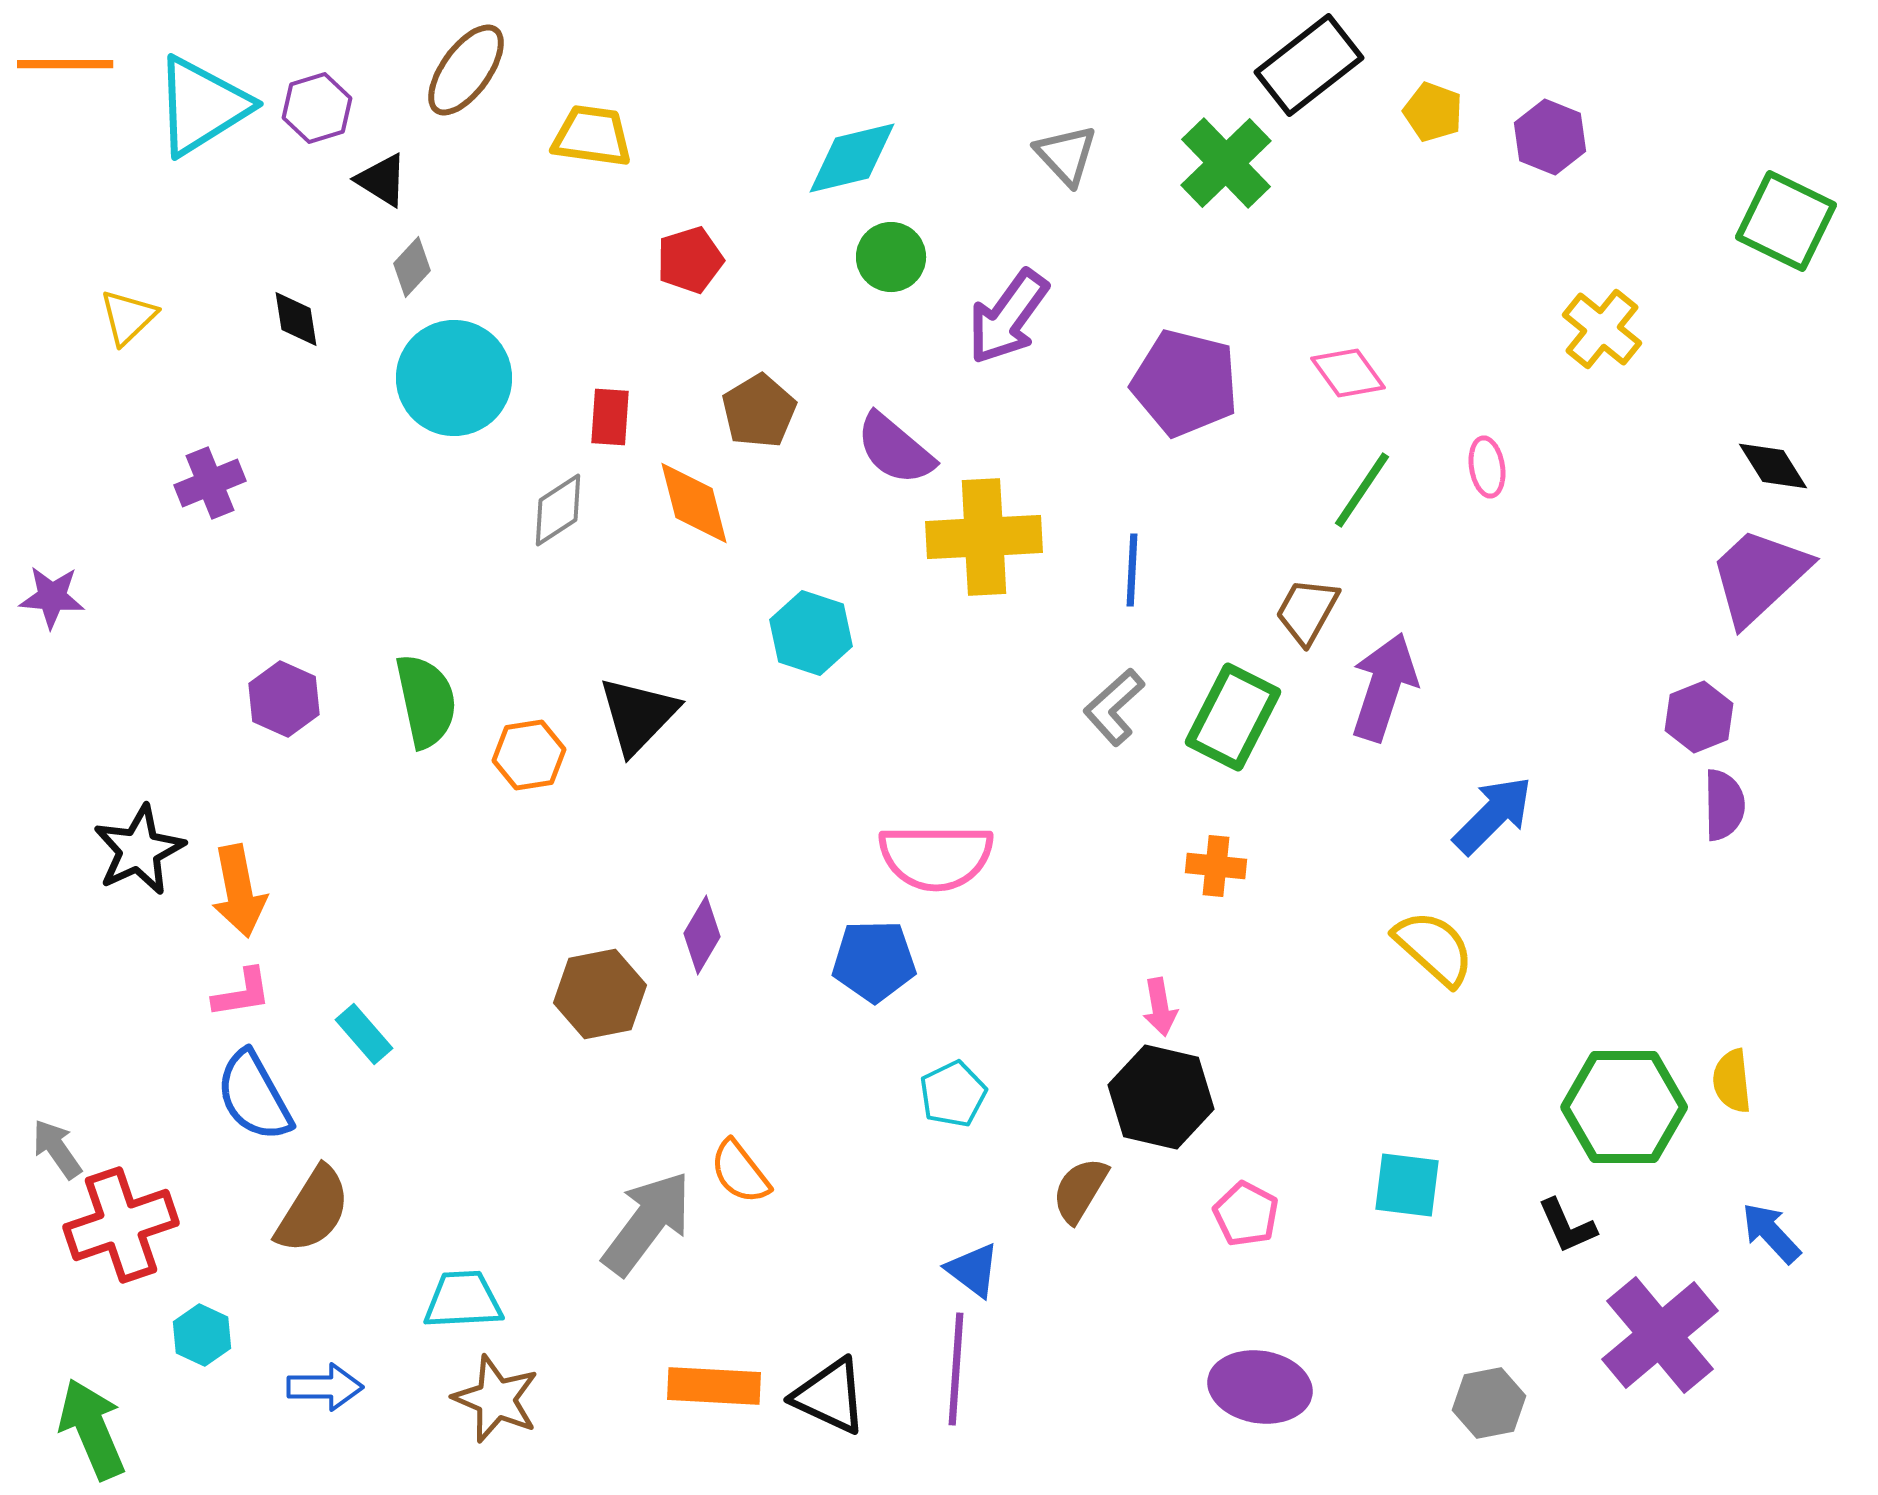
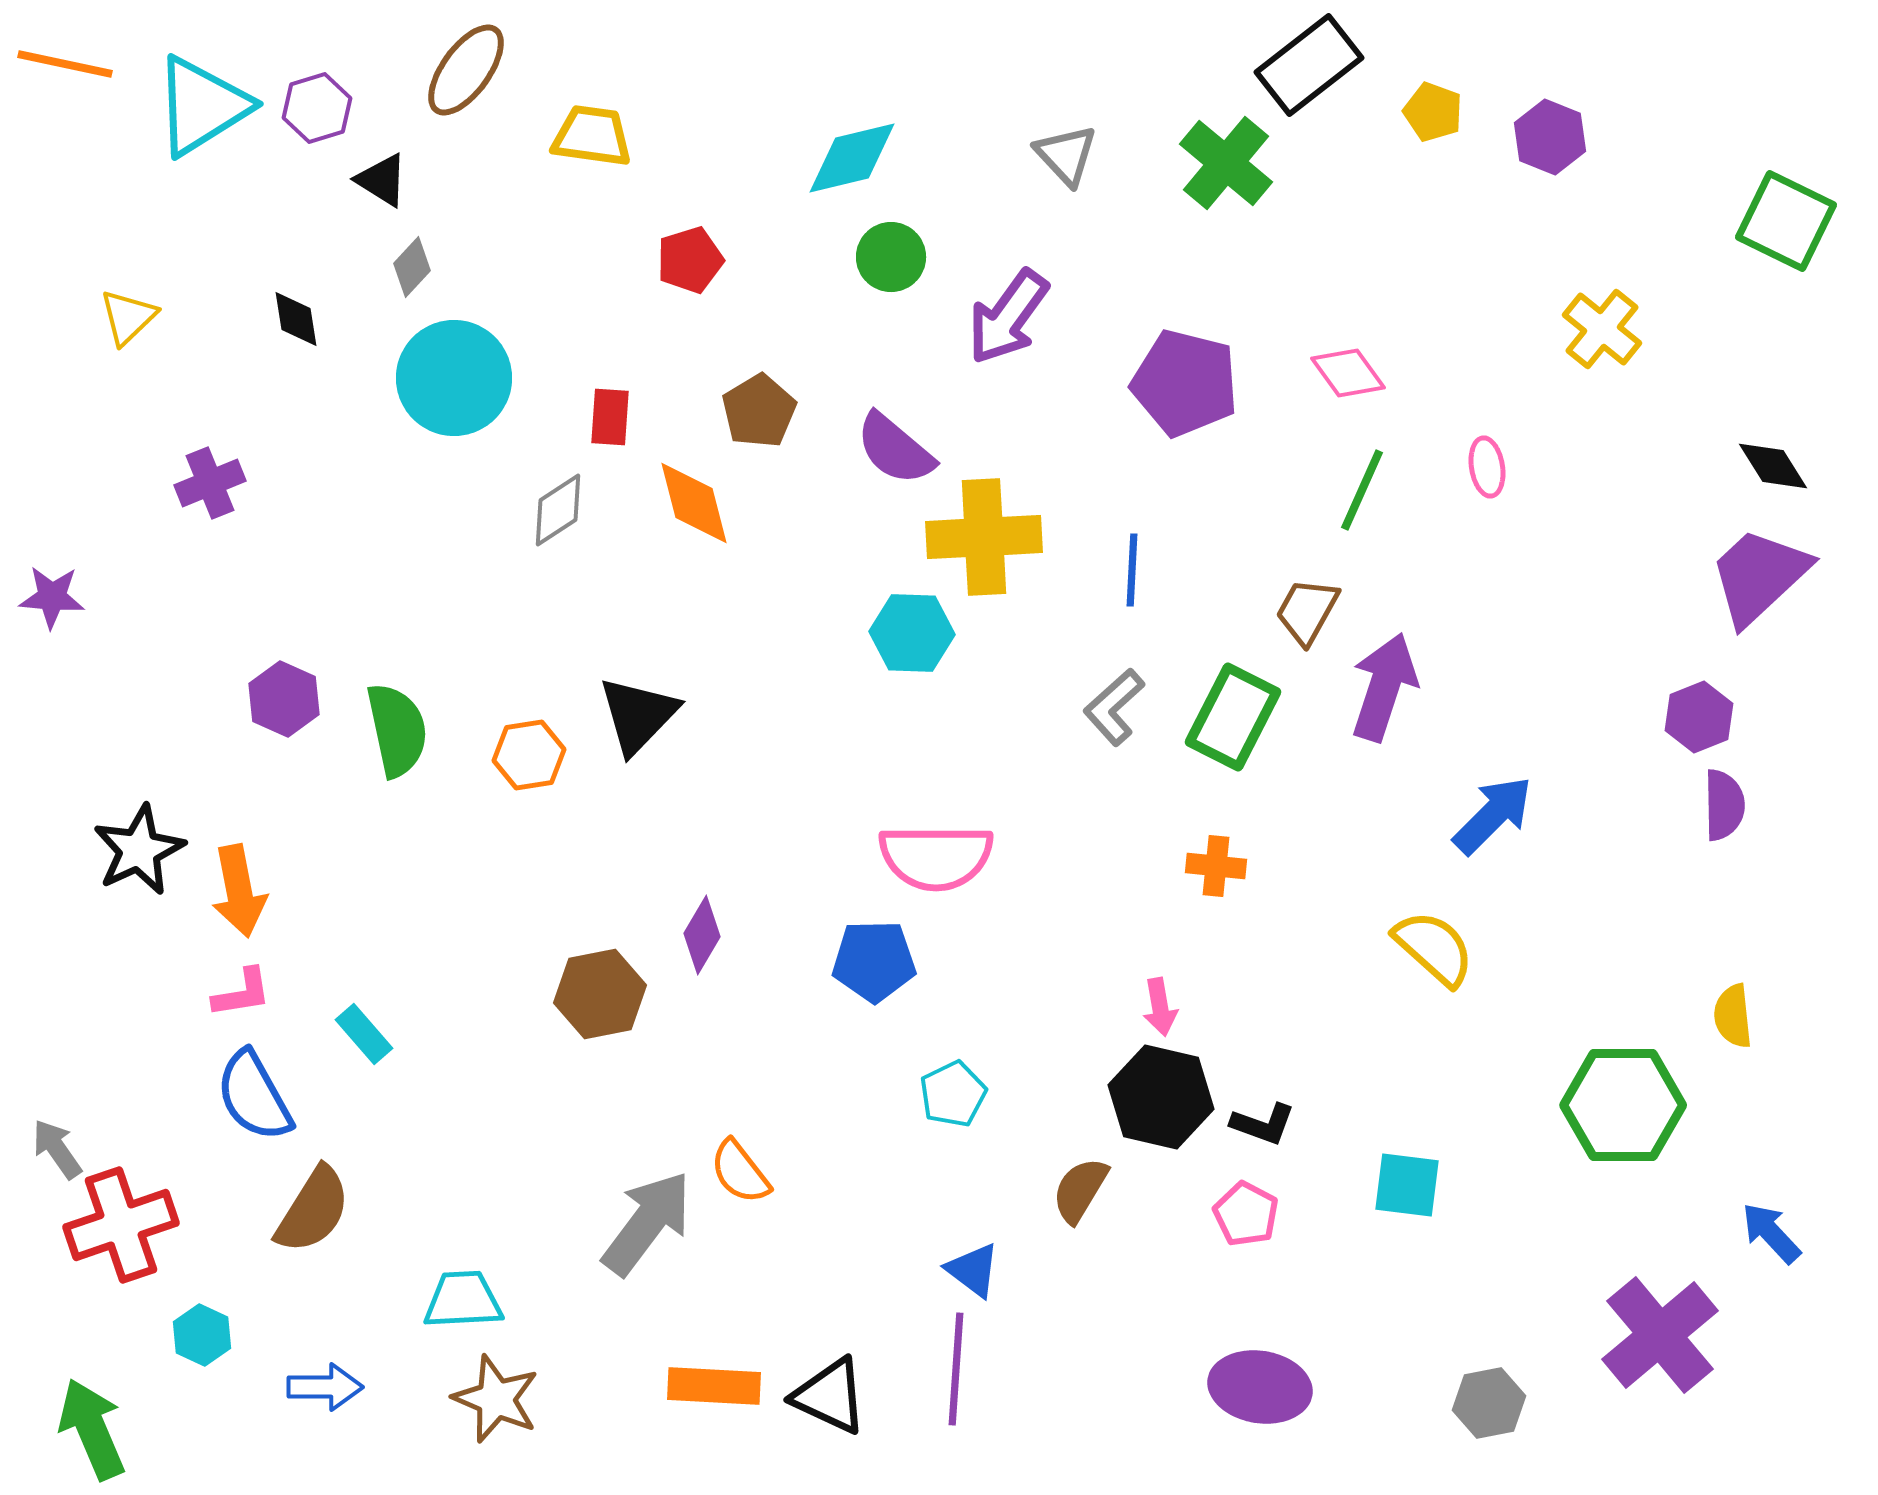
orange line at (65, 64): rotated 12 degrees clockwise
green cross at (1226, 163): rotated 6 degrees counterclockwise
green line at (1362, 490): rotated 10 degrees counterclockwise
cyan hexagon at (811, 633): moved 101 px right; rotated 16 degrees counterclockwise
green semicircle at (426, 701): moved 29 px left, 29 px down
yellow semicircle at (1732, 1081): moved 1 px right, 65 px up
green hexagon at (1624, 1107): moved 1 px left, 2 px up
black L-shape at (1567, 1226): moved 304 px left, 102 px up; rotated 46 degrees counterclockwise
